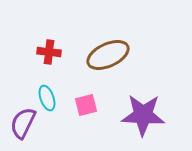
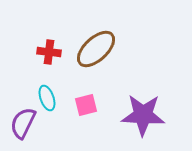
brown ellipse: moved 12 px left, 6 px up; rotated 18 degrees counterclockwise
